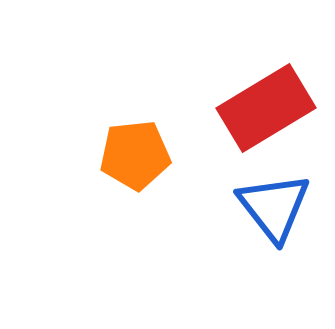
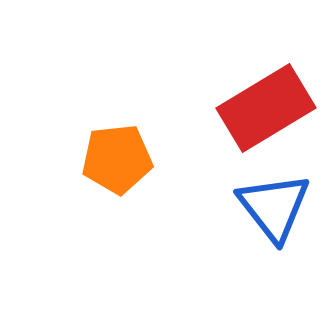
orange pentagon: moved 18 px left, 4 px down
